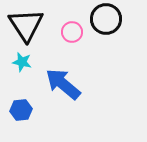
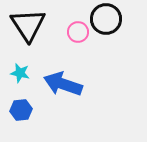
black triangle: moved 2 px right
pink circle: moved 6 px right
cyan star: moved 2 px left, 11 px down
blue arrow: rotated 21 degrees counterclockwise
